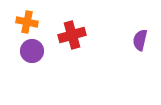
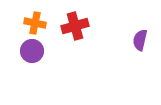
orange cross: moved 8 px right, 1 px down
red cross: moved 3 px right, 9 px up
